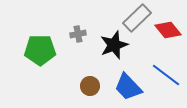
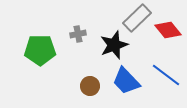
blue trapezoid: moved 2 px left, 6 px up
